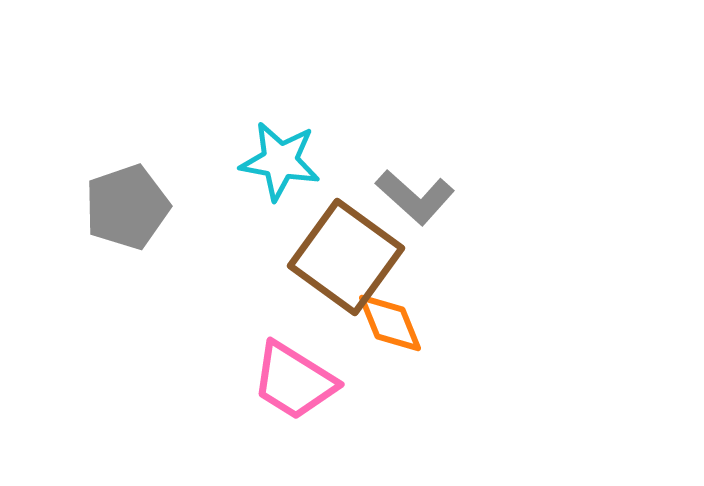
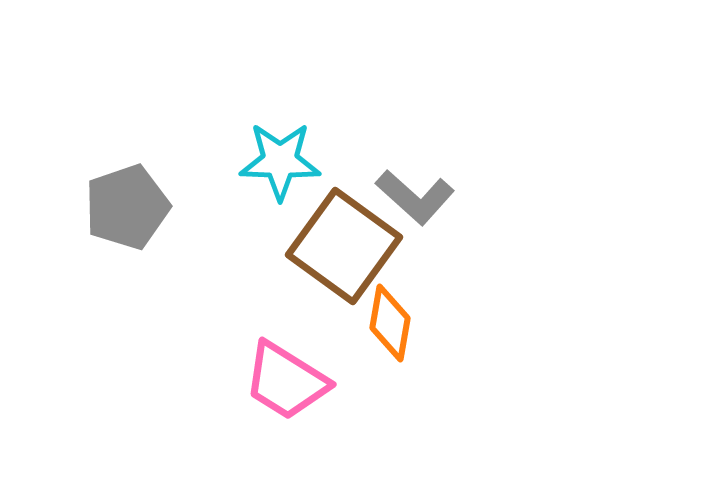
cyan star: rotated 8 degrees counterclockwise
brown square: moved 2 px left, 11 px up
orange diamond: rotated 32 degrees clockwise
pink trapezoid: moved 8 px left
